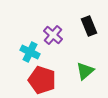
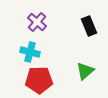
purple cross: moved 16 px left, 13 px up
cyan cross: rotated 12 degrees counterclockwise
red pentagon: moved 3 px left; rotated 20 degrees counterclockwise
